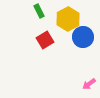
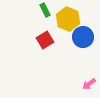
green rectangle: moved 6 px right, 1 px up
yellow hexagon: rotated 10 degrees counterclockwise
